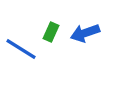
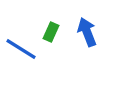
blue arrow: moved 2 px right, 1 px up; rotated 88 degrees clockwise
